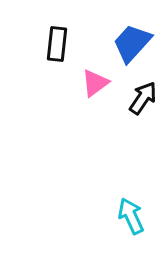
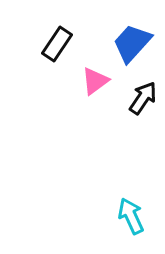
black rectangle: rotated 28 degrees clockwise
pink triangle: moved 2 px up
